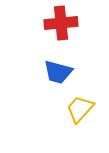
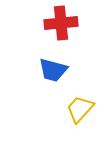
blue trapezoid: moved 5 px left, 2 px up
